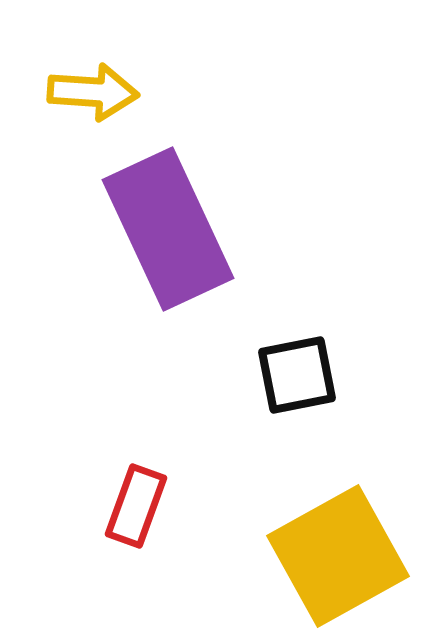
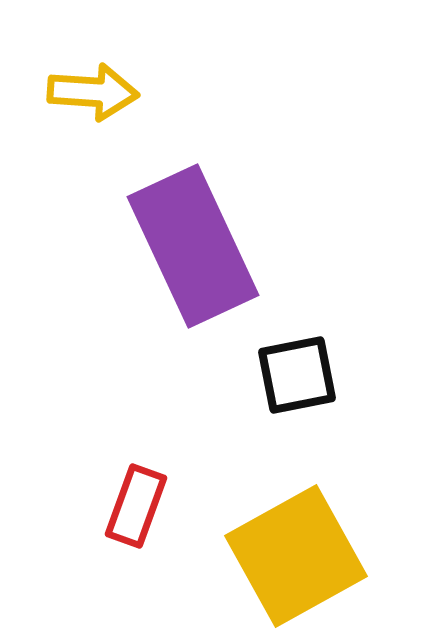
purple rectangle: moved 25 px right, 17 px down
yellow square: moved 42 px left
